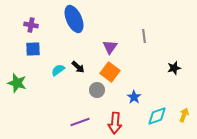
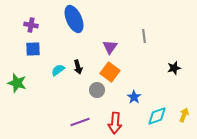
black arrow: rotated 32 degrees clockwise
